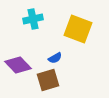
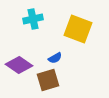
purple diamond: moved 1 px right; rotated 12 degrees counterclockwise
